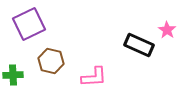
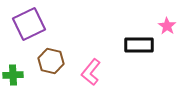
pink star: moved 4 px up
black rectangle: rotated 24 degrees counterclockwise
pink L-shape: moved 3 px left, 5 px up; rotated 132 degrees clockwise
